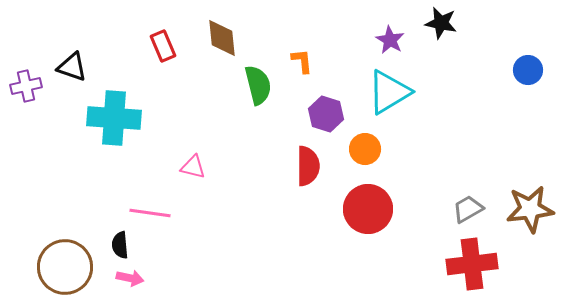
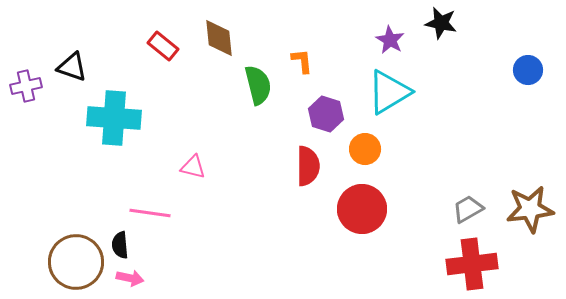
brown diamond: moved 3 px left
red rectangle: rotated 28 degrees counterclockwise
red circle: moved 6 px left
brown circle: moved 11 px right, 5 px up
